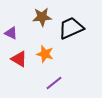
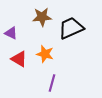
purple line: moved 2 px left; rotated 36 degrees counterclockwise
